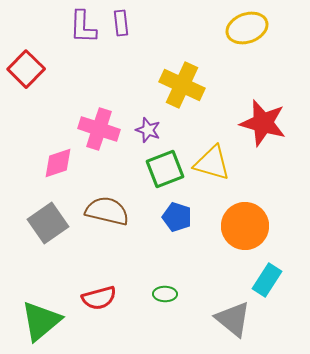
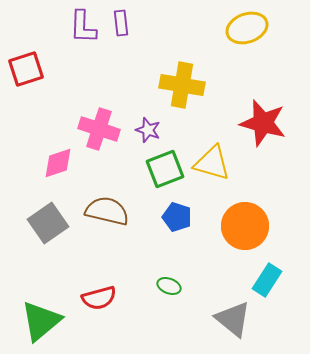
red square: rotated 27 degrees clockwise
yellow cross: rotated 15 degrees counterclockwise
green ellipse: moved 4 px right, 8 px up; rotated 20 degrees clockwise
